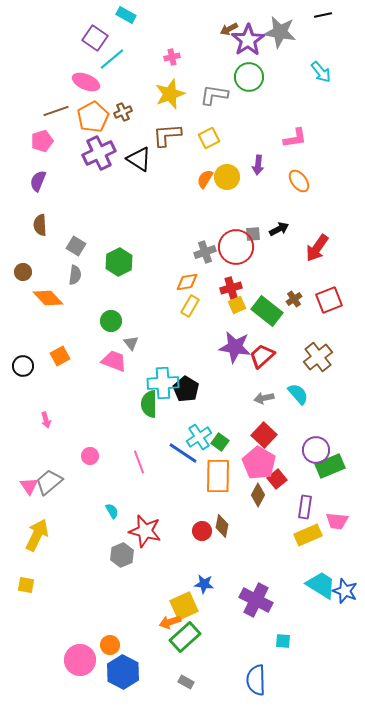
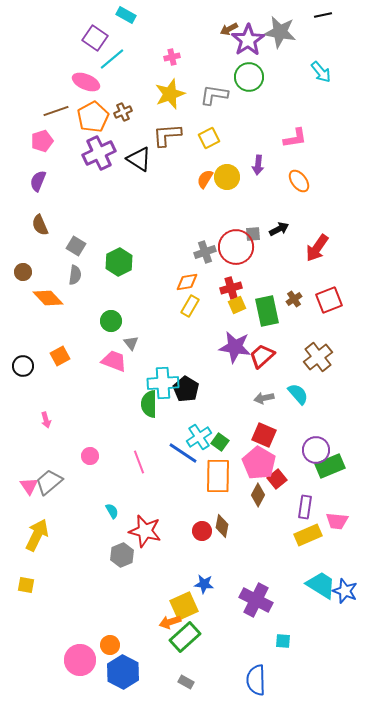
brown semicircle at (40, 225): rotated 20 degrees counterclockwise
green rectangle at (267, 311): rotated 40 degrees clockwise
red square at (264, 435): rotated 20 degrees counterclockwise
